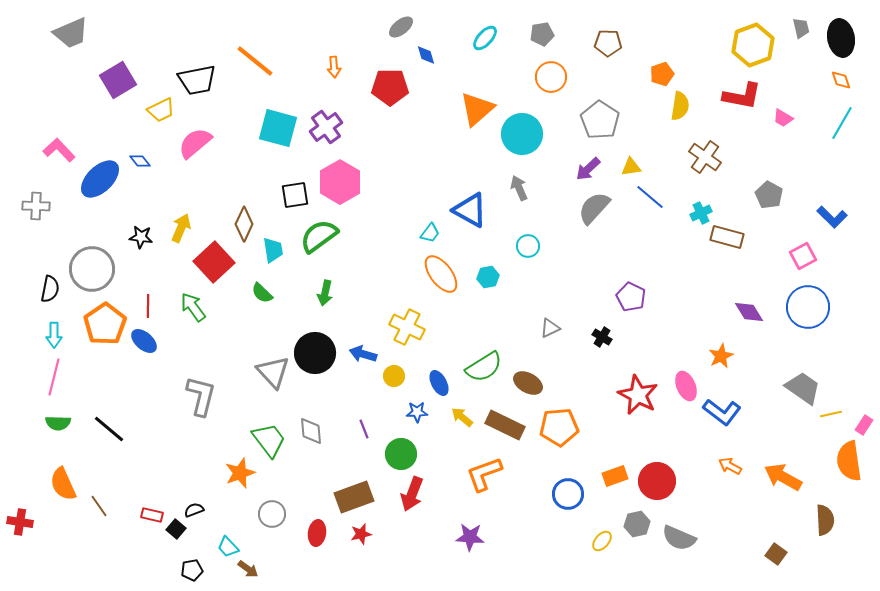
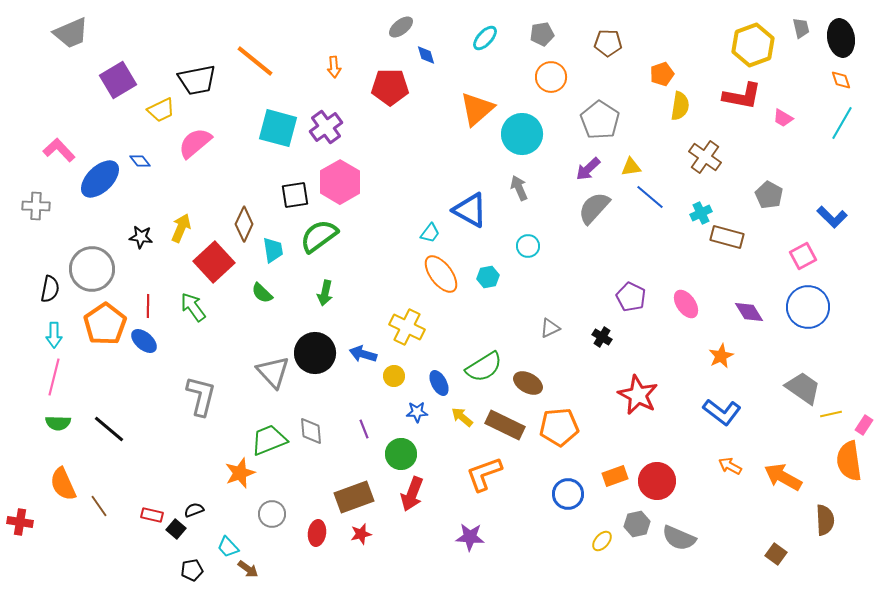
pink ellipse at (686, 386): moved 82 px up; rotated 12 degrees counterclockwise
green trapezoid at (269, 440): rotated 75 degrees counterclockwise
